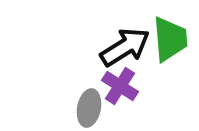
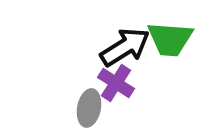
green trapezoid: rotated 99 degrees clockwise
purple cross: moved 4 px left, 3 px up
